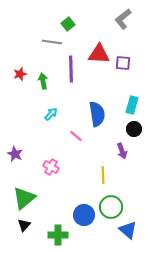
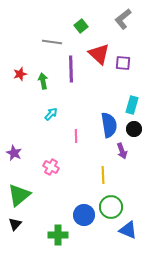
green square: moved 13 px right, 2 px down
red triangle: rotated 40 degrees clockwise
blue semicircle: moved 12 px right, 11 px down
pink line: rotated 48 degrees clockwise
purple star: moved 1 px left, 1 px up
green triangle: moved 5 px left, 3 px up
black triangle: moved 9 px left, 1 px up
blue triangle: rotated 18 degrees counterclockwise
